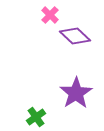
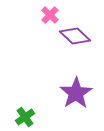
green cross: moved 11 px left
